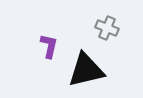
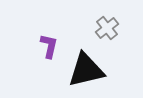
gray cross: rotated 30 degrees clockwise
